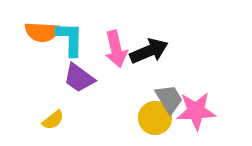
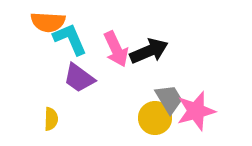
orange semicircle: moved 6 px right, 10 px up
cyan L-shape: rotated 24 degrees counterclockwise
pink arrow: rotated 12 degrees counterclockwise
pink star: rotated 12 degrees counterclockwise
yellow semicircle: moved 2 px left, 1 px up; rotated 50 degrees counterclockwise
